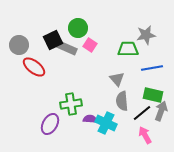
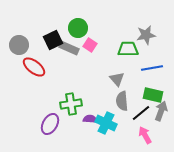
gray rectangle: moved 2 px right
black line: moved 1 px left
